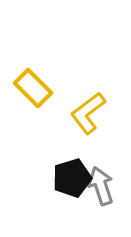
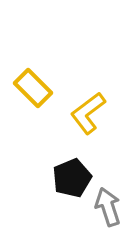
black pentagon: rotated 6 degrees counterclockwise
gray arrow: moved 7 px right, 21 px down
